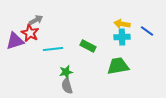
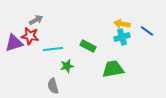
red star: moved 3 px down; rotated 18 degrees counterclockwise
cyan cross: rotated 14 degrees counterclockwise
purple triangle: moved 1 px left, 2 px down
green trapezoid: moved 5 px left, 3 px down
green star: moved 1 px right, 6 px up
gray semicircle: moved 14 px left
